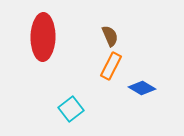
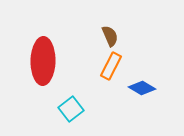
red ellipse: moved 24 px down
